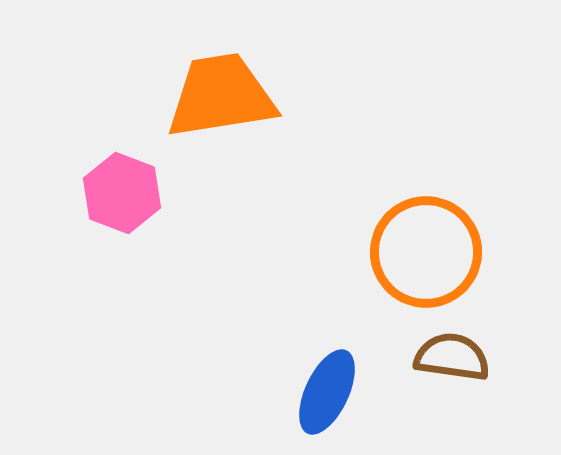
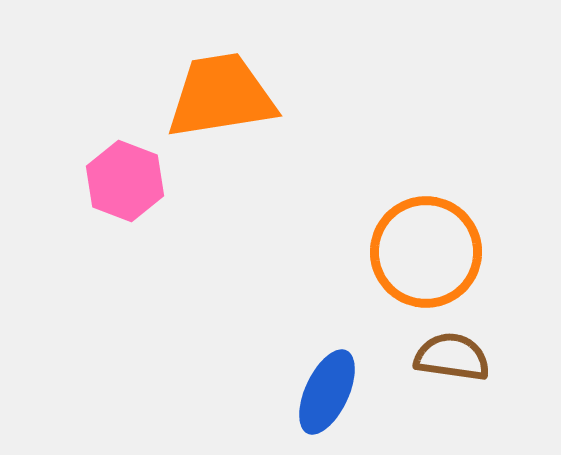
pink hexagon: moved 3 px right, 12 px up
